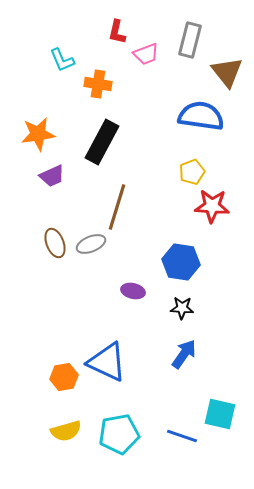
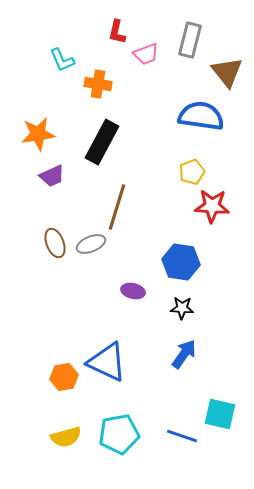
yellow semicircle: moved 6 px down
